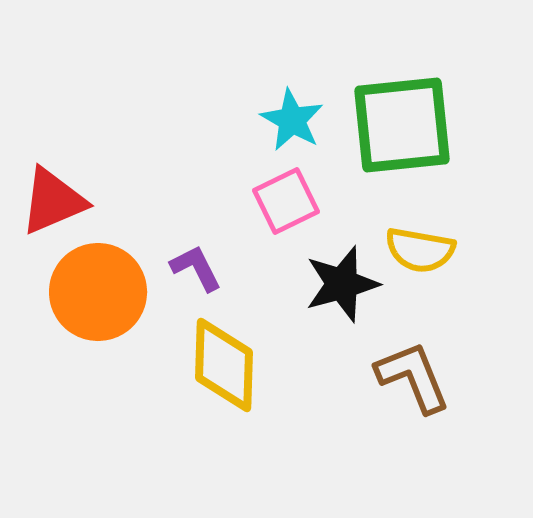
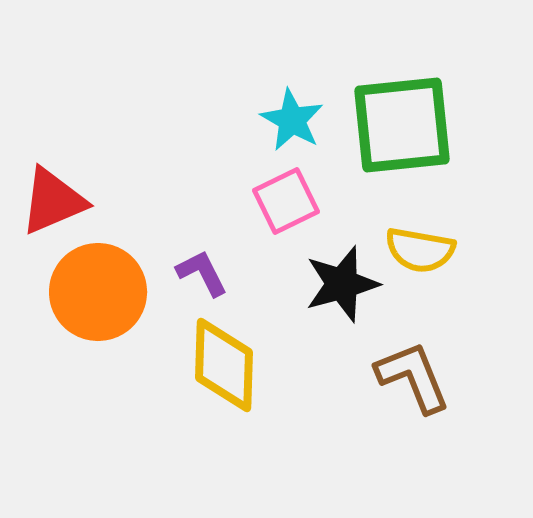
purple L-shape: moved 6 px right, 5 px down
